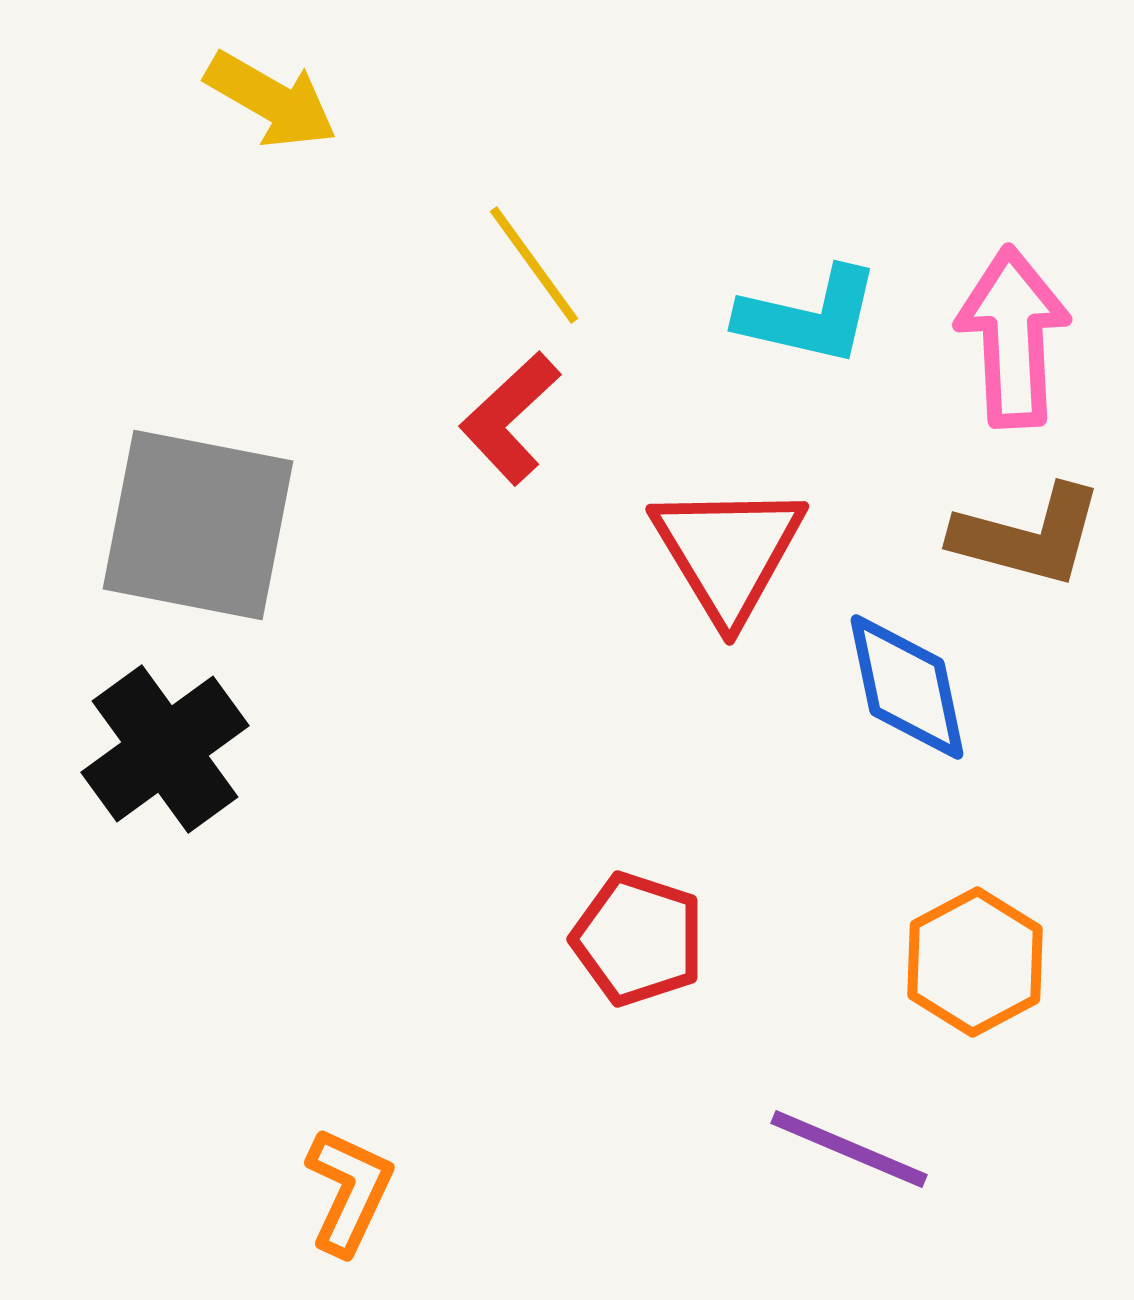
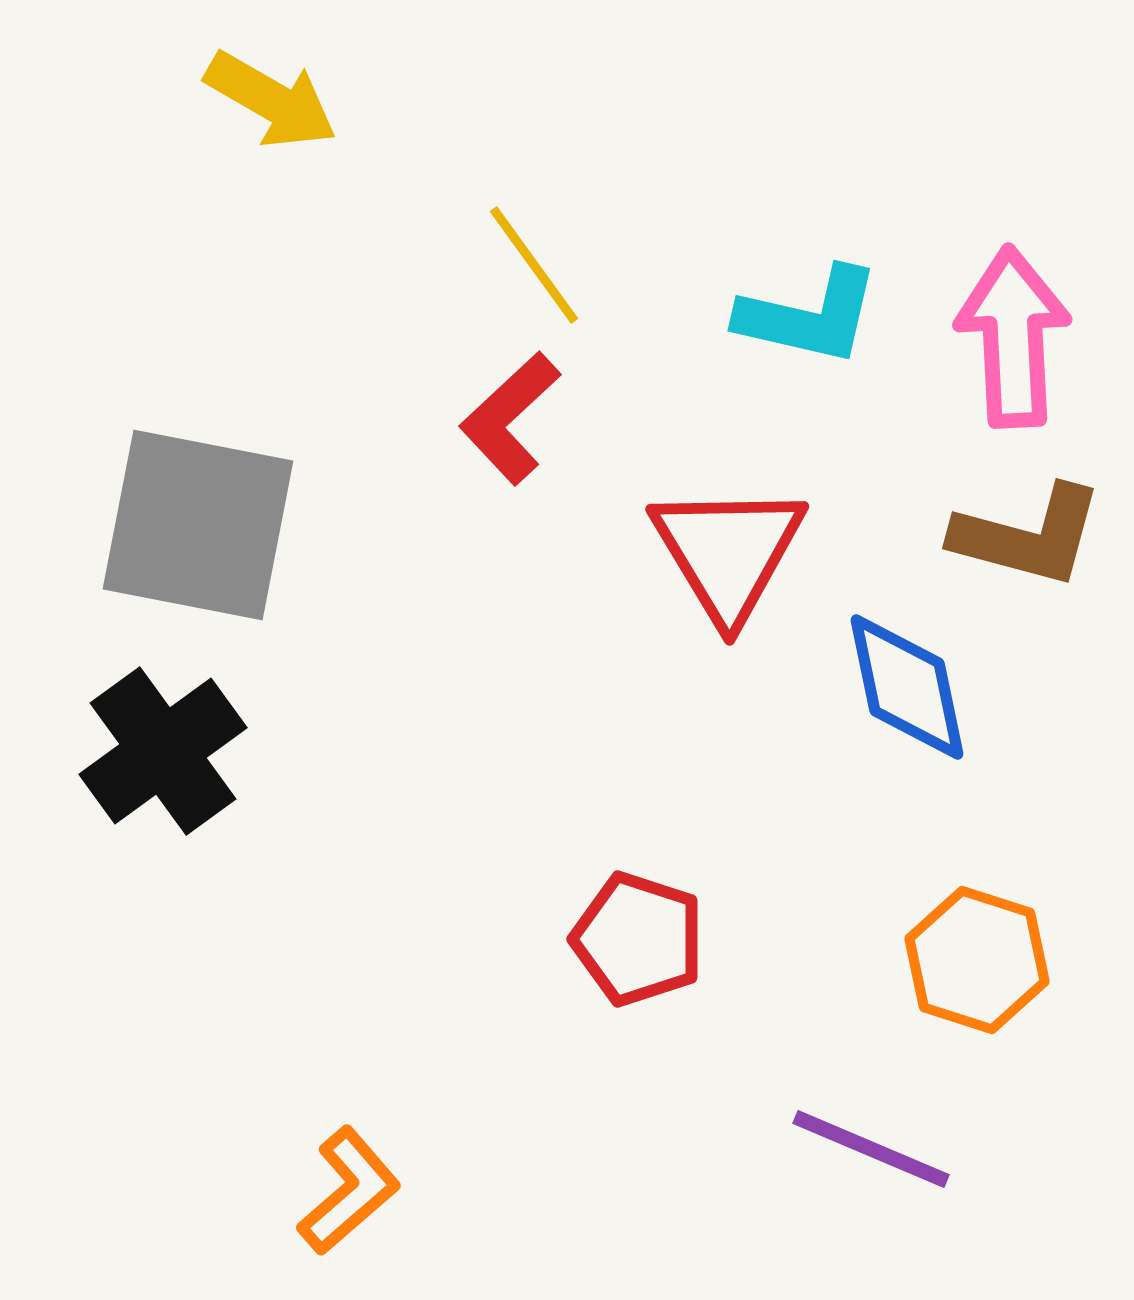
black cross: moved 2 px left, 2 px down
orange hexagon: moved 2 px right, 2 px up; rotated 14 degrees counterclockwise
purple line: moved 22 px right
orange L-shape: rotated 24 degrees clockwise
